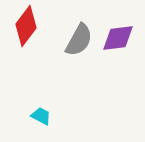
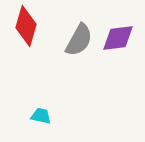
red diamond: rotated 21 degrees counterclockwise
cyan trapezoid: rotated 15 degrees counterclockwise
